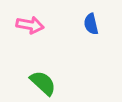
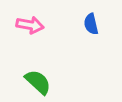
green semicircle: moved 5 px left, 1 px up
